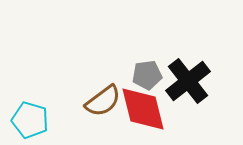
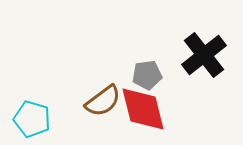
black cross: moved 16 px right, 26 px up
cyan pentagon: moved 2 px right, 1 px up
